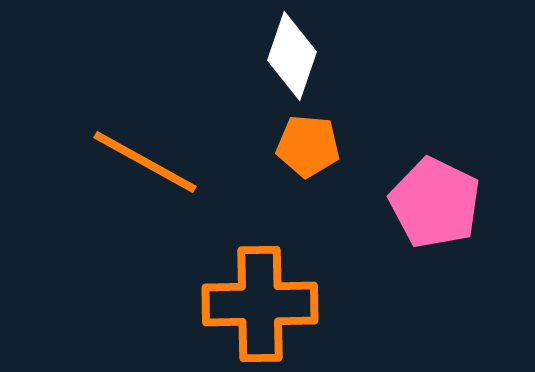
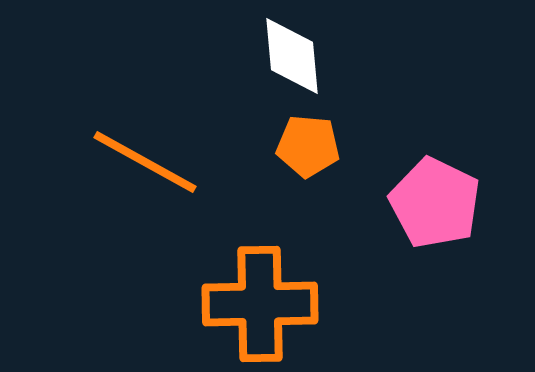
white diamond: rotated 24 degrees counterclockwise
